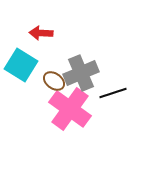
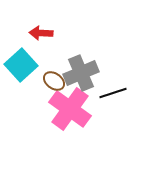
cyan square: rotated 16 degrees clockwise
